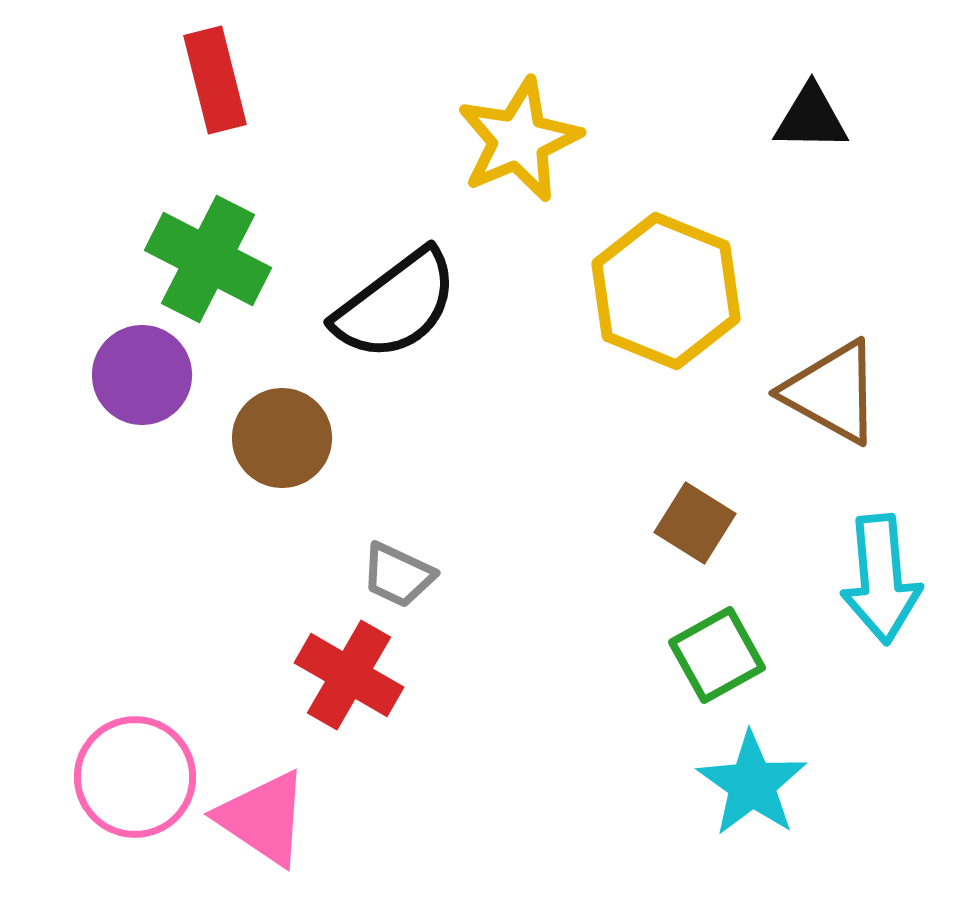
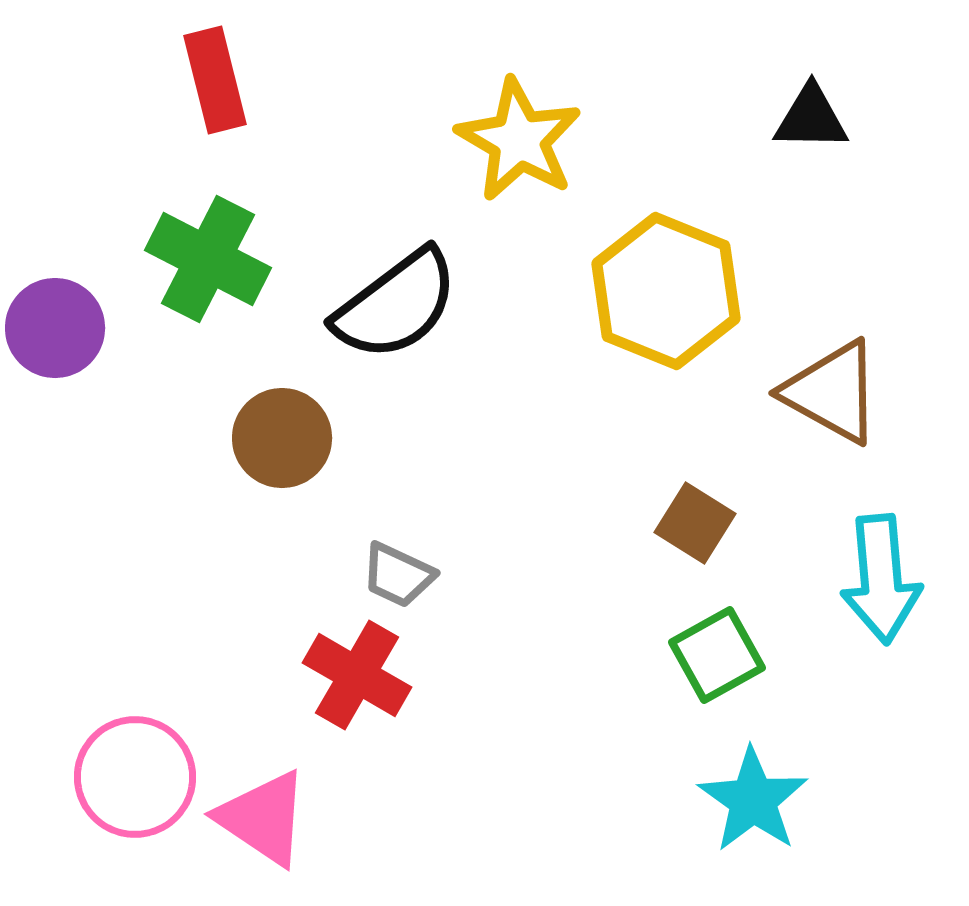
yellow star: rotated 19 degrees counterclockwise
purple circle: moved 87 px left, 47 px up
red cross: moved 8 px right
cyan star: moved 1 px right, 16 px down
